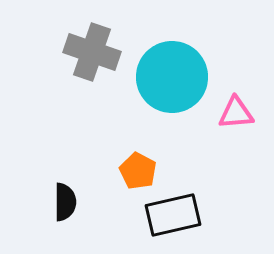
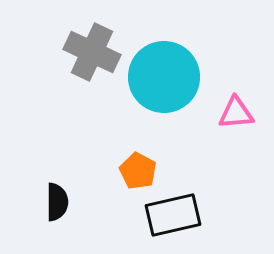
gray cross: rotated 6 degrees clockwise
cyan circle: moved 8 px left
black semicircle: moved 8 px left
